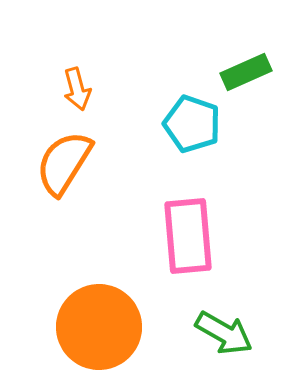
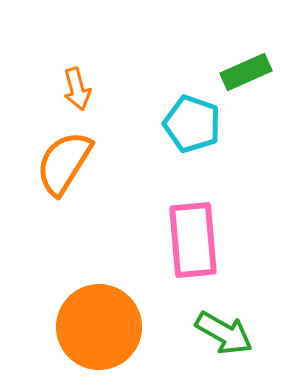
pink rectangle: moved 5 px right, 4 px down
